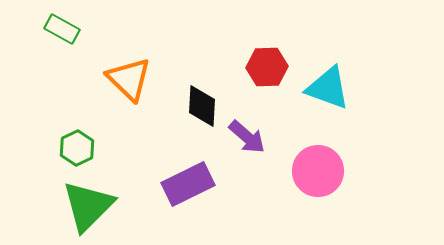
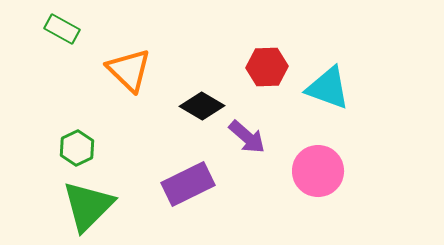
orange triangle: moved 9 px up
black diamond: rotated 63 degrees counterclockwise
